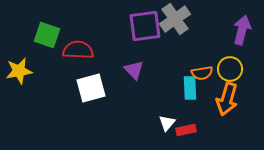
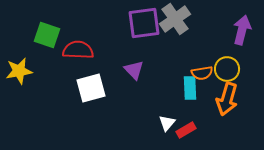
purple square: moved 1 px left, 3 px up
yellow circle: moved 3 px left
red rectangle: rotated 18 degrees counterclockwise
